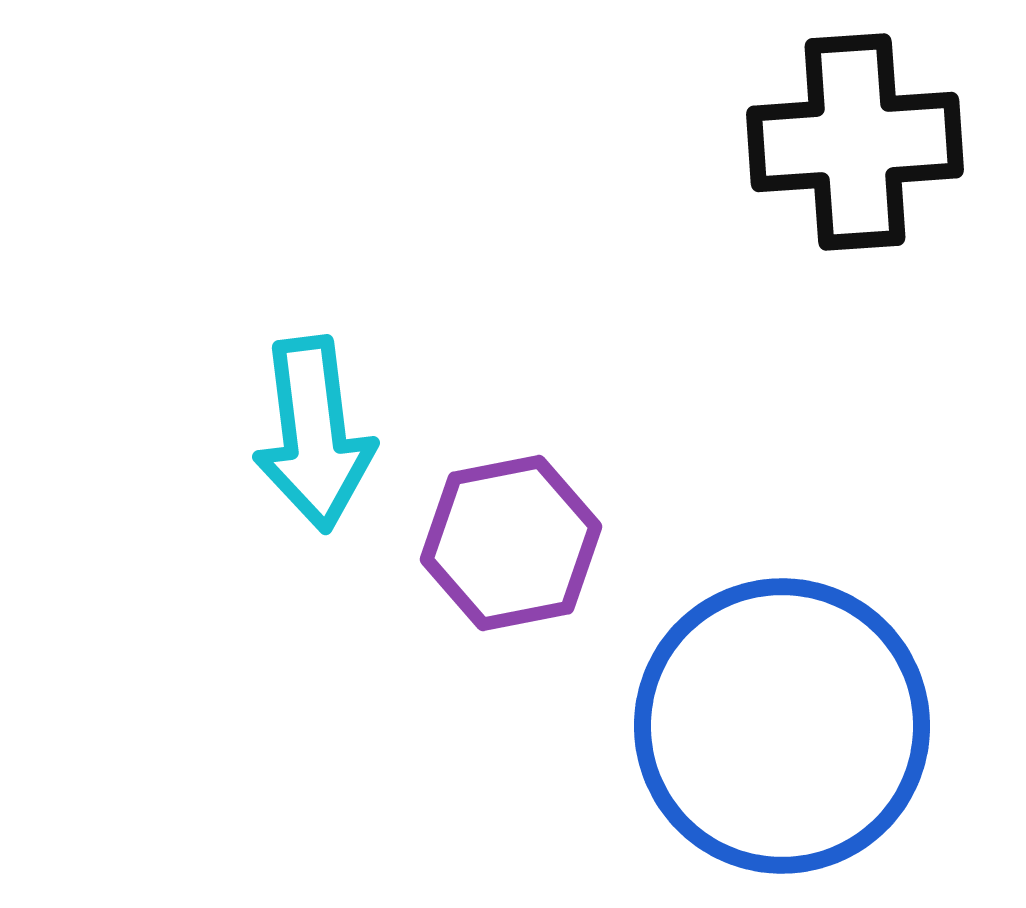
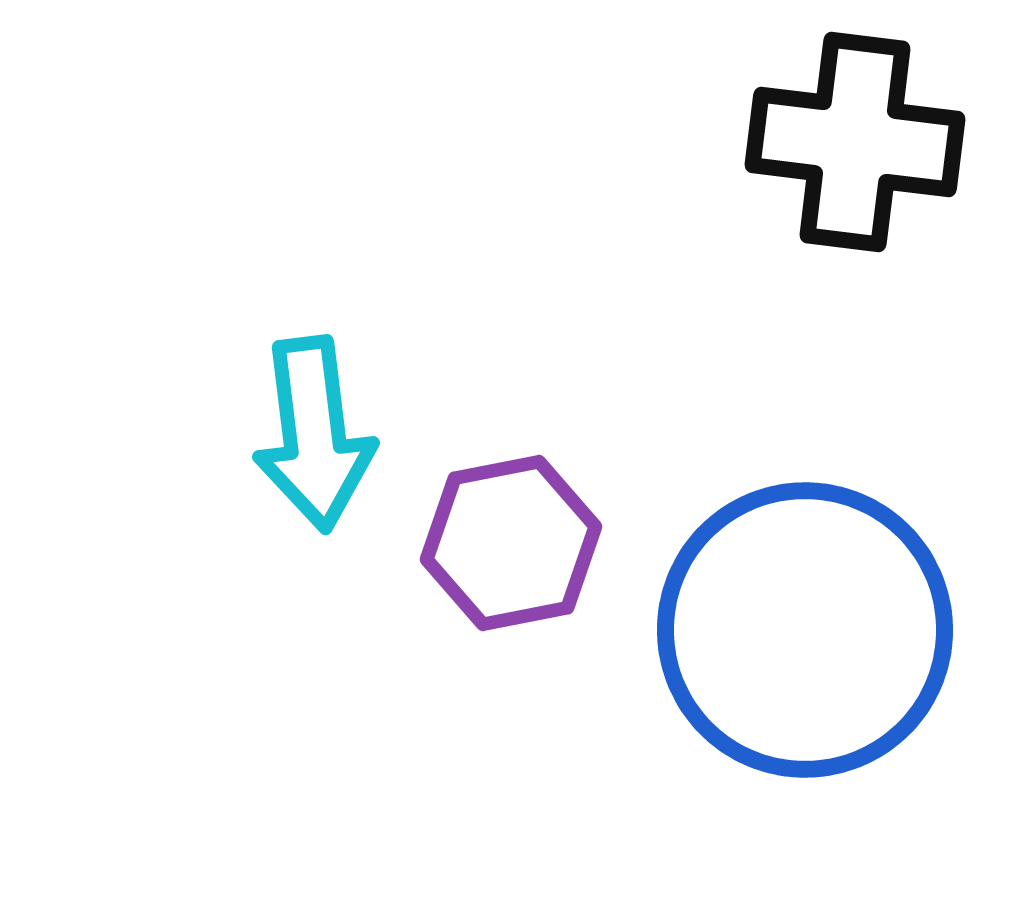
black cross: rotated 11 degrees clockwise
blue circle: moved 23 px right, 96 px up
